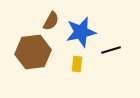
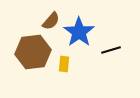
brown semicircle: rotated 12 degrees clockwise
blue star: moved 2 px left; rotated 24 degrees counterclockwise
yellow rectangle: moved 13 px left
